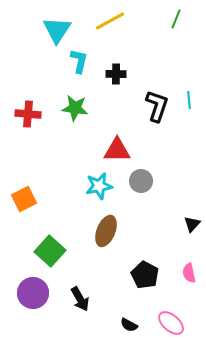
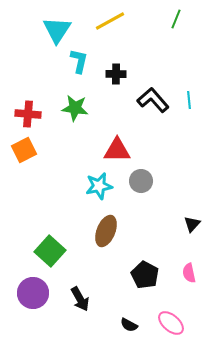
black L-shape: moved 4 px left, 6 px up; rotated 60 degrees counterclockwise
orange square: moved 49 px up
